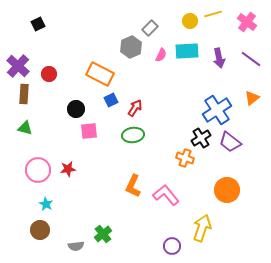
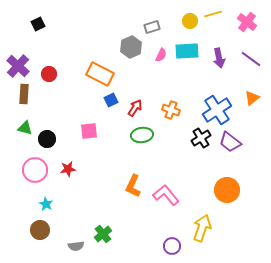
gray rectangle: moved 2 px right, 1 px up; rotated 28 degrees clockwise
black circle: moved 29 px left, 30 px down
green ellipse: moved 9 px right
orange cross: moved 14 px left, 48 px up
pink circle: moved 3 px left
